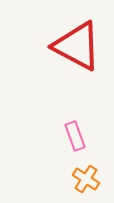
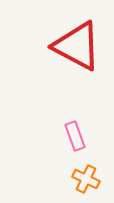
orange cross: rotated 8 degrees counterclockwise
